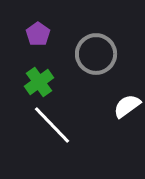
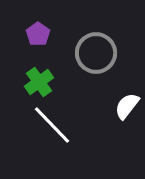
gray circle: moved 1 px up
white semicircle: rotated 16 degrees counterclockwise
